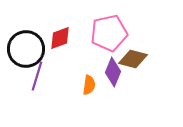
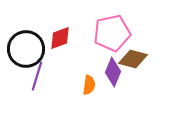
pink pentagon: moved 3 px right
